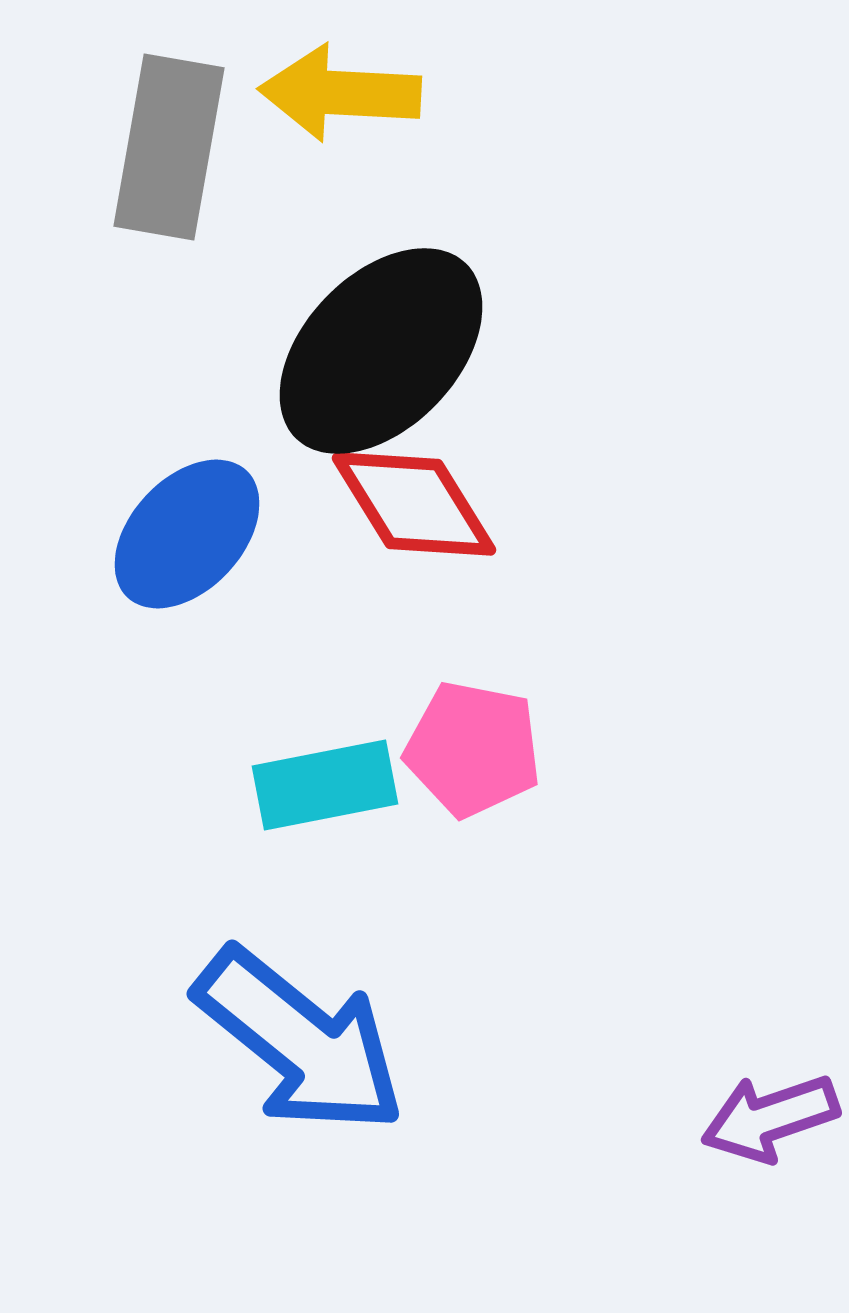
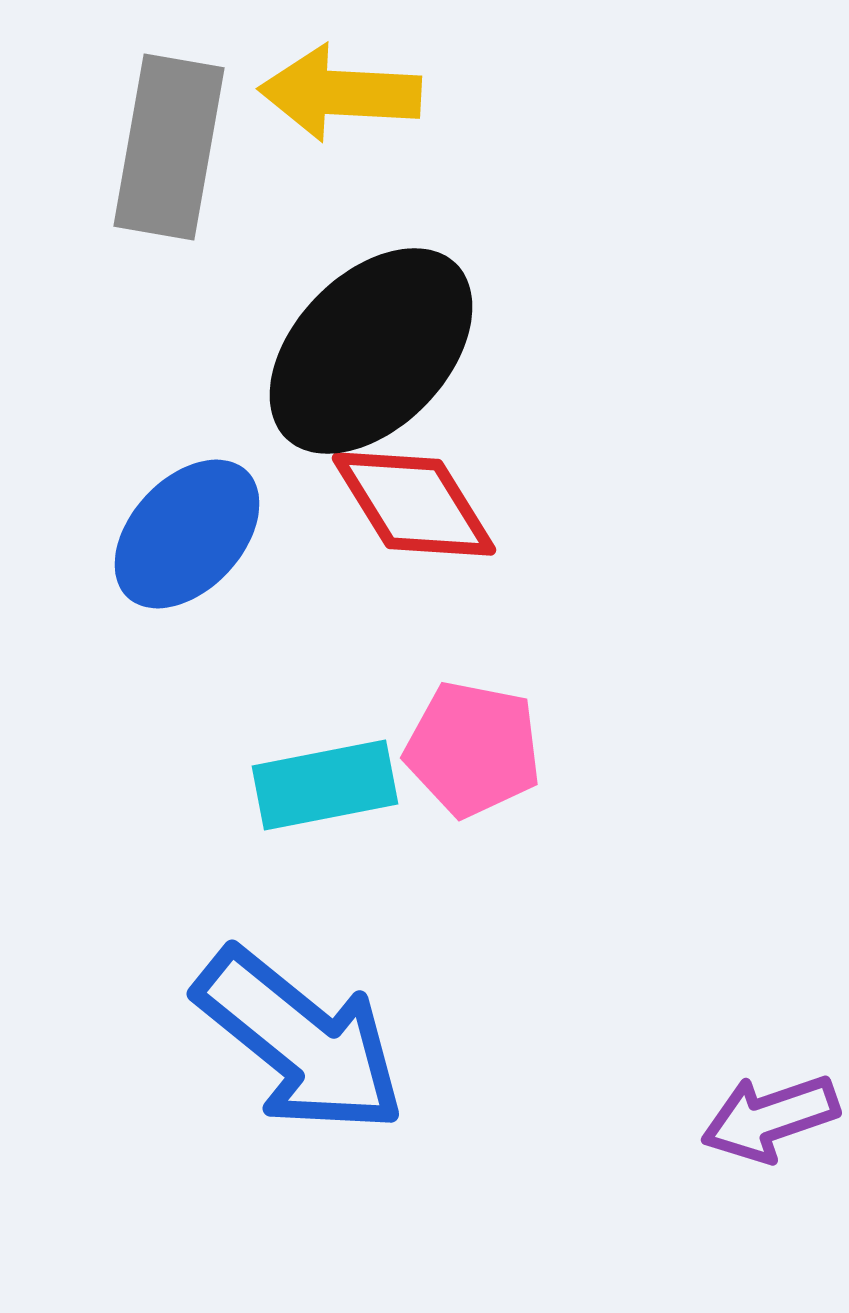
black ellipse: moved 10 px left
